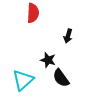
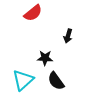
red semicircle: rotated 48 degrees clockwise
black star: moved 3 px left, 2 px up; rotated 14 degrees counterclockwise
black semicircle: moved 5 px left, 3 px down
